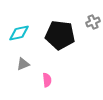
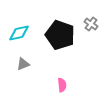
gray cross: moved 2 px left, 2 px down; rotated 32 degrees counterclockwise
black pentagon: rotated 12 degrees clockwise
pink semicircle: moved 15 px right, 5 px down
